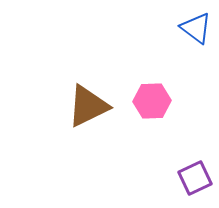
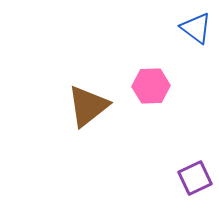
pink hexagon: moved 1 px left, 15 px up
brown triangle: rotated 12 degrees counterclockwise
